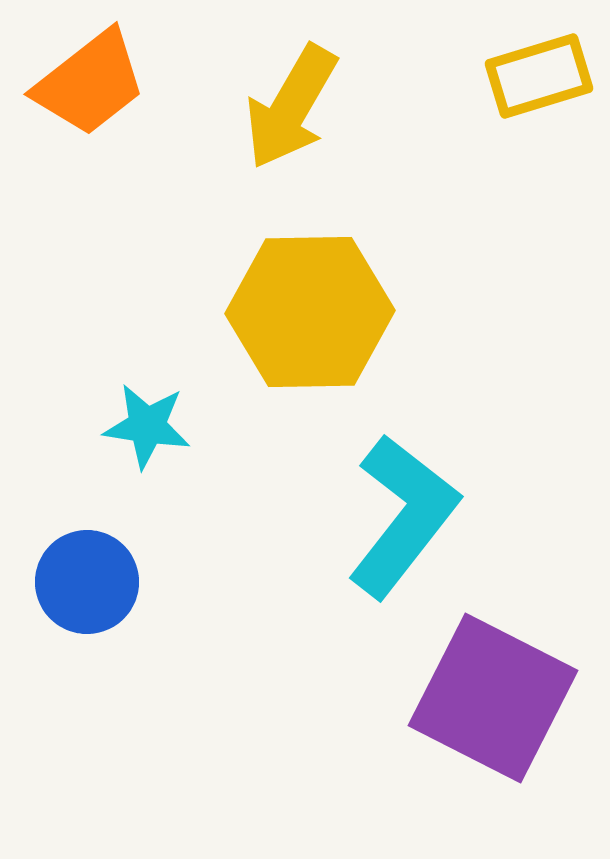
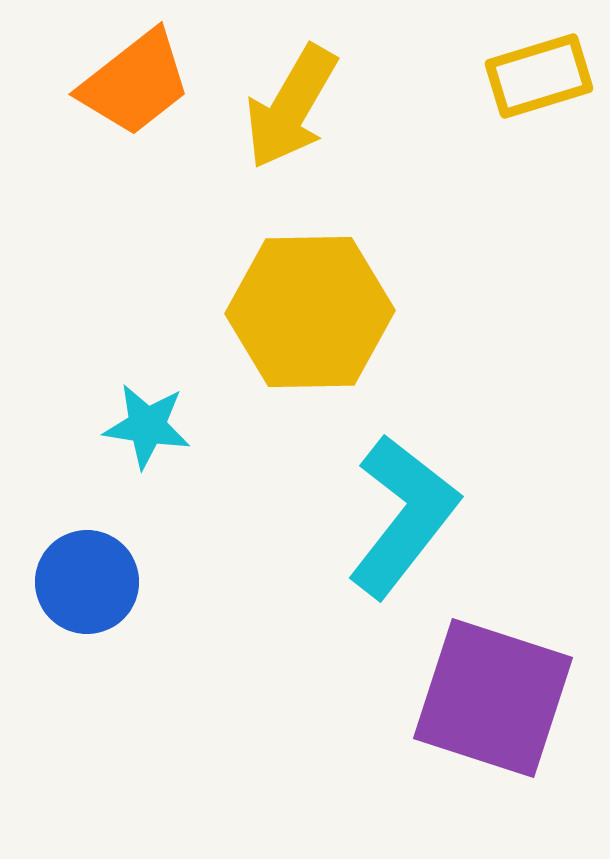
orange trapezoid: moved 45 px right
purple square: rotated 9 degrees counterclockwise
